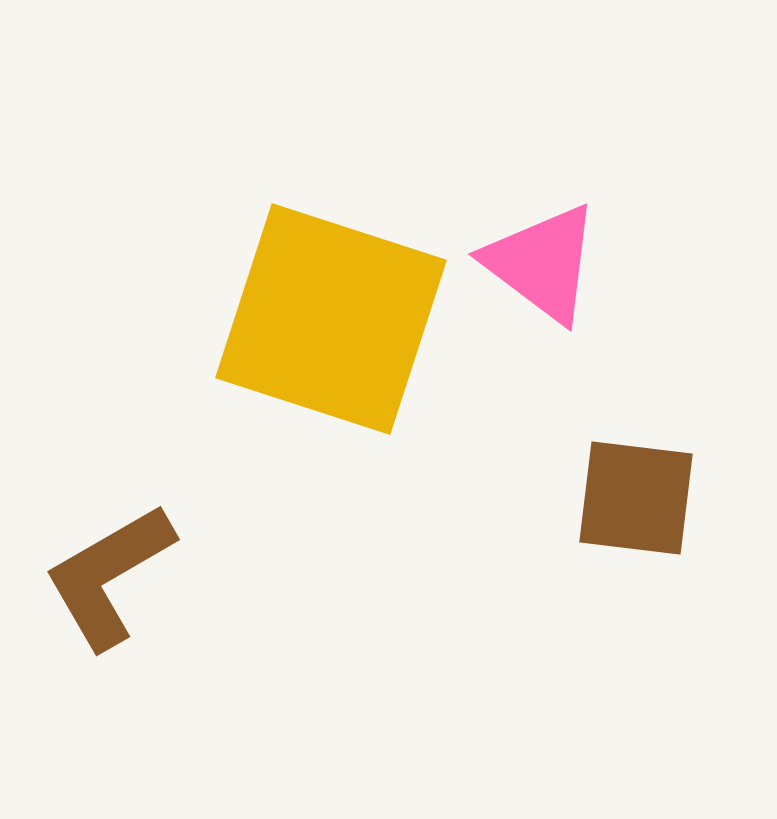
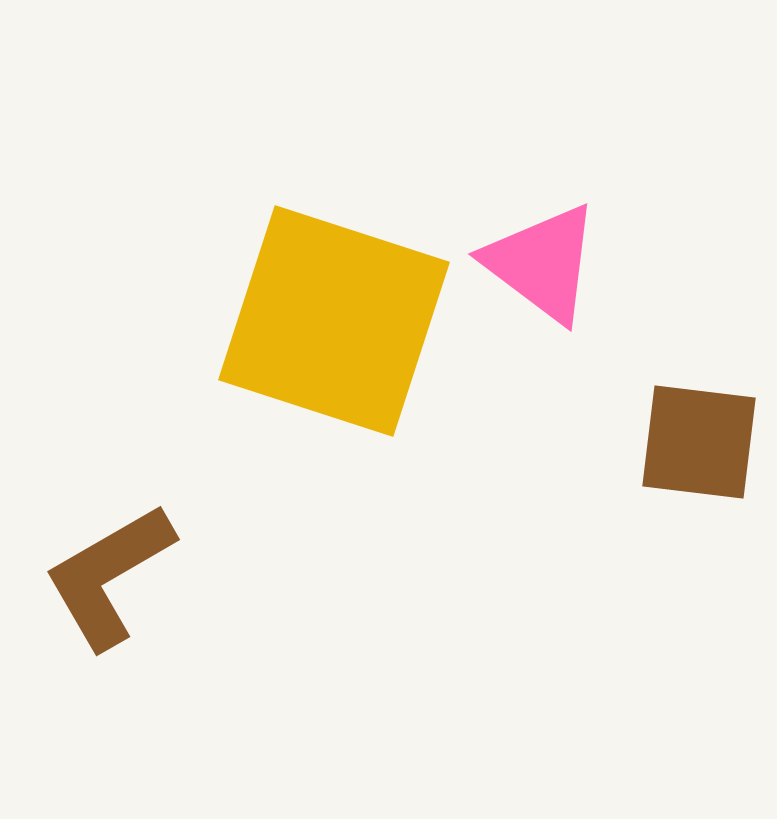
yellow square: moved 3 px right, 2 px down
brown square: moved 63 px right, 56 px up
